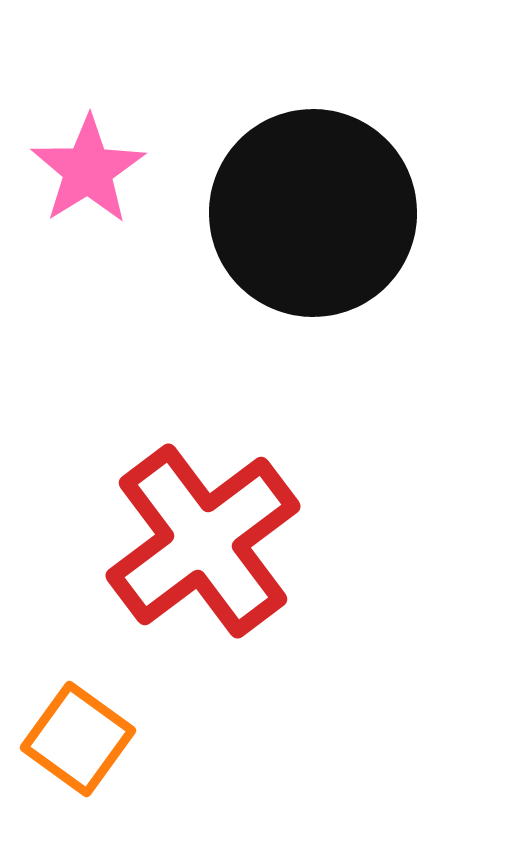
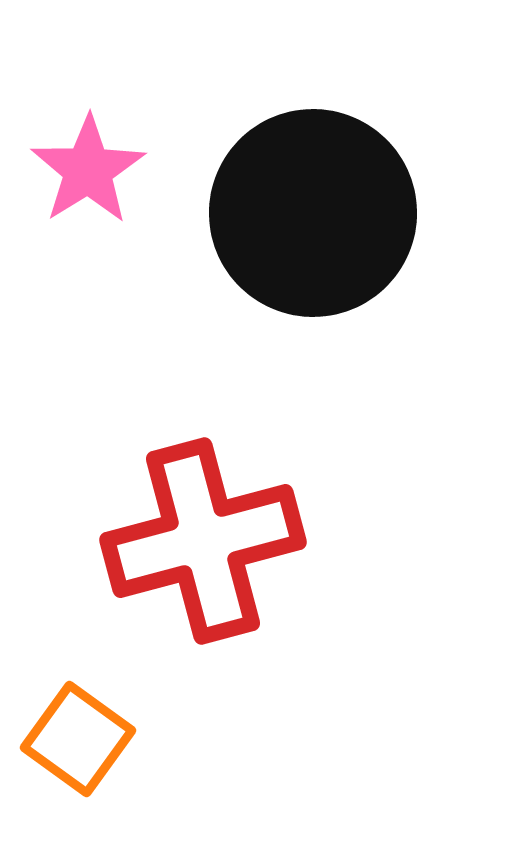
red cross: rotated 22 degrees clockwise
